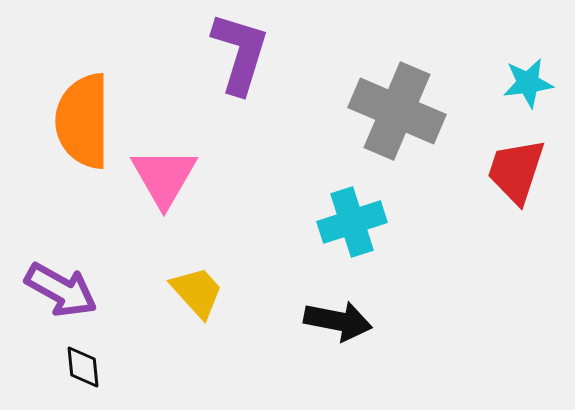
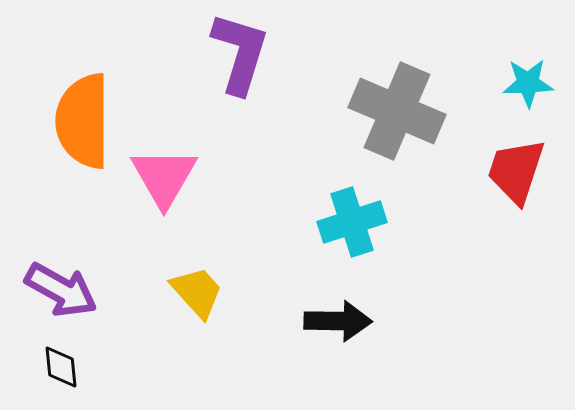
cyan star: rotated 6 degrees clockwise
black arrow: rotated 10 degrees counterclockwise
black diamond: moved 22 px left
